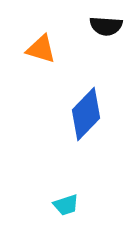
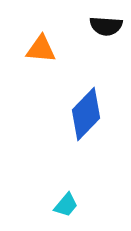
orange triangle: rotated 12 degrees counterclockwise
cyan trapezoid: rotated 32 degrees counterclockwise
